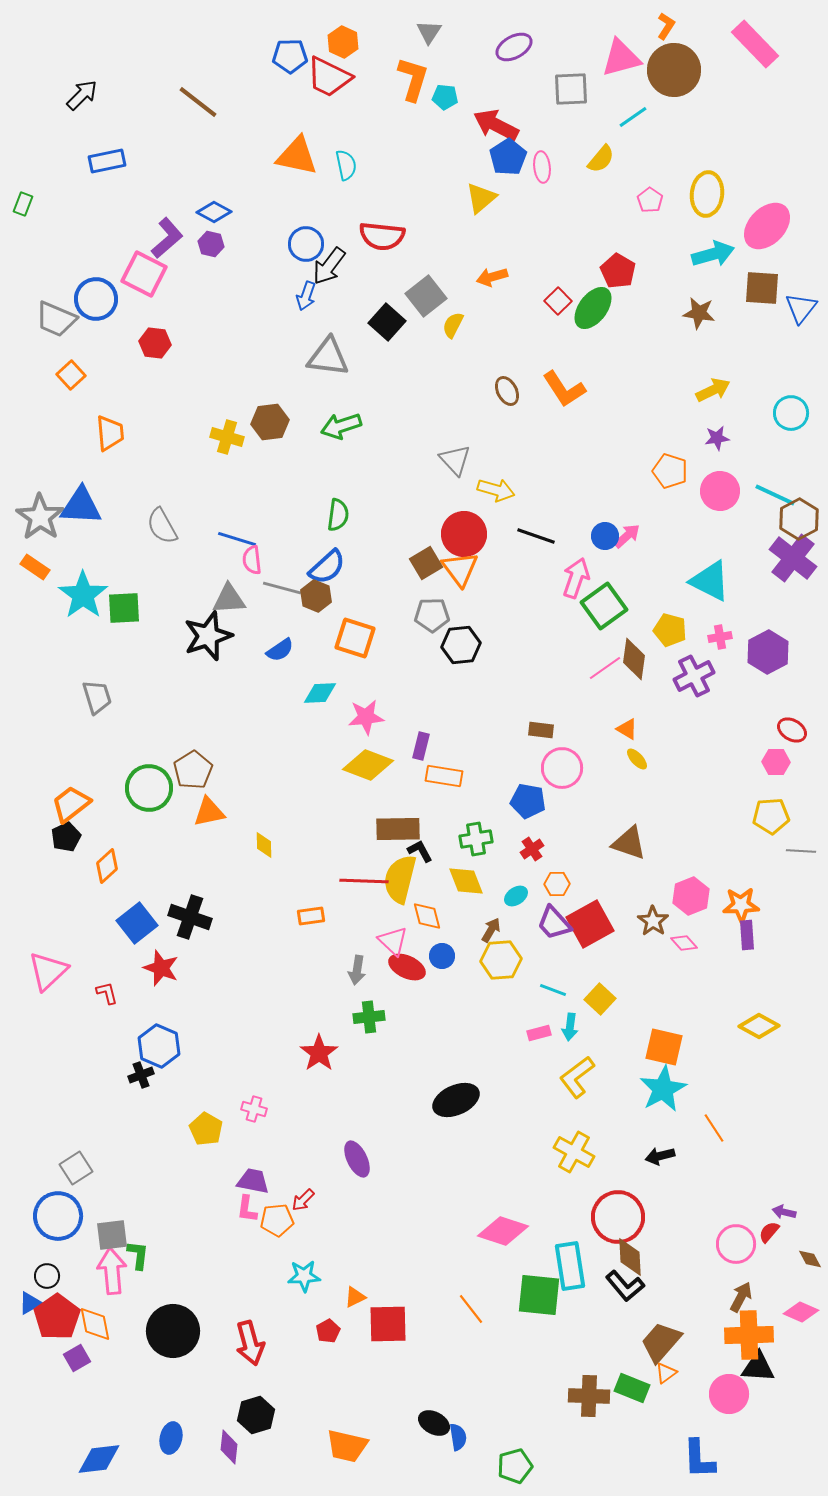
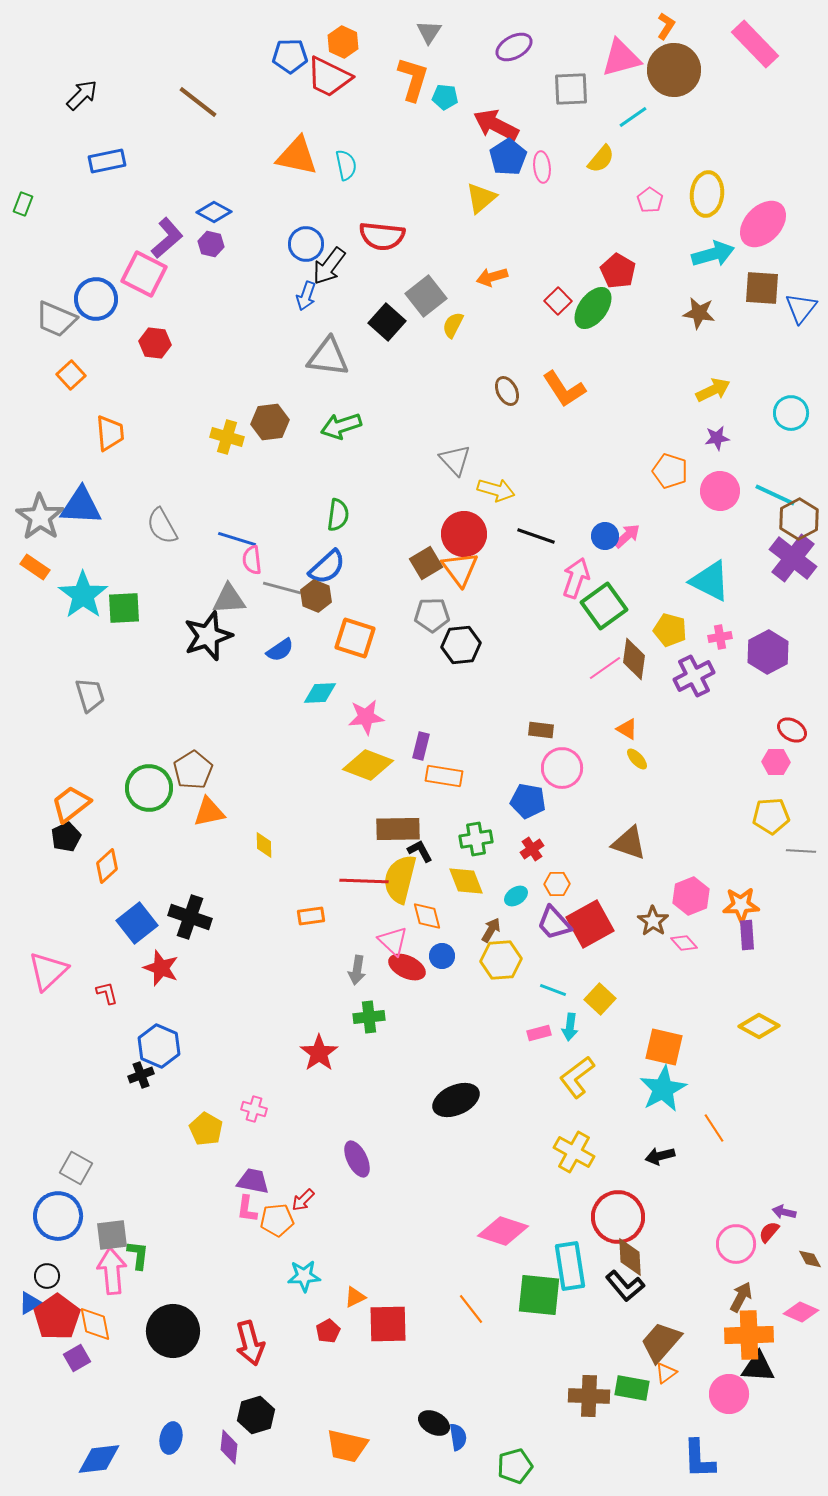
pink ellipse at (767, 226): moved 4 px left, 2 px up
gray trapezoid at (97, 697): moved 7 px left, 2 px up
gray square at (76, 1168): rotated 28 degrees counterclockwise
green rectangle at (632, 1388): rotated 12 degrees counterclockwise
